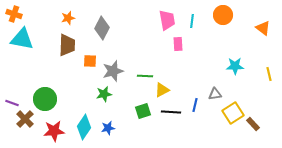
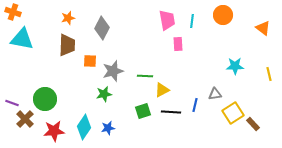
orange cross: moved 1 px left, 2 px up
